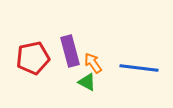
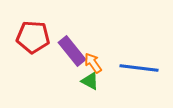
purple rectangle: moved 2 px right; rotated 24 degrees counterclockwise
red pentagon: moved 21 px up; rotated 16 degrees clockwise
green triangle: moved 3 px right, 1 px up
